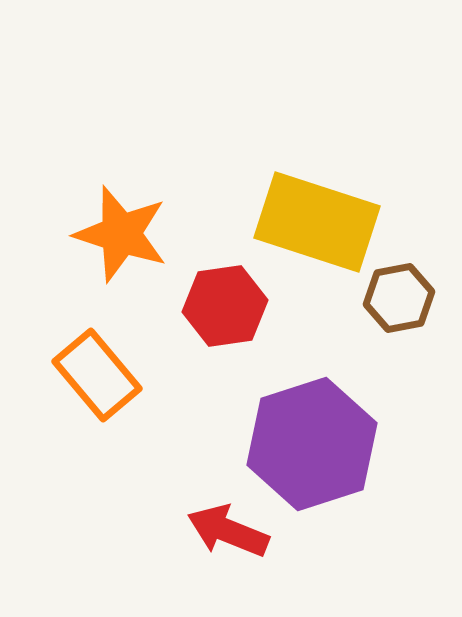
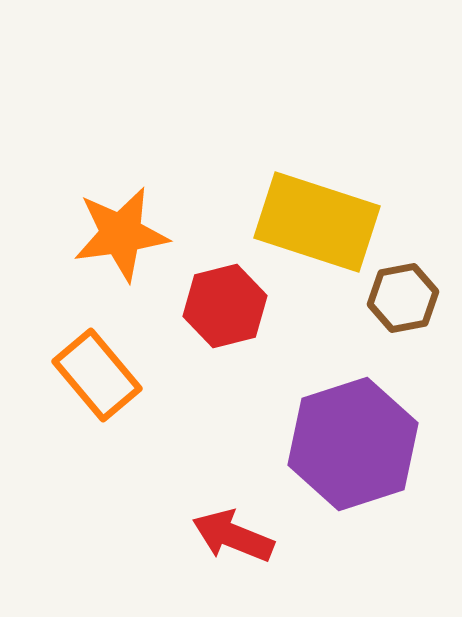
orange star: rotated 26 degrees counterclockwise
brown hexagon: moved 4 px right
red hexagon: rotated 6 degrees counterclockwise
purple hexagon: moved 41 px right
red arrow: moved 5 px right, 5 px down
